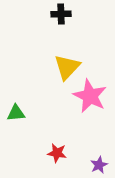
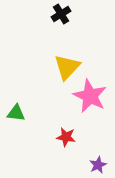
black cross: rotated 30 degrees counterclockwise
green triangle: rotated 12 degrees clockwise
red star: moved 9 px right, 16 px up
purple star: moved 1 px left
